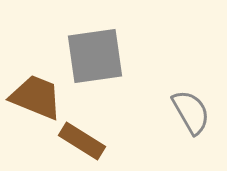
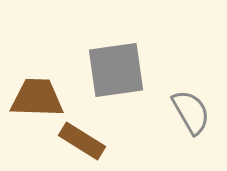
gray square: moved 21 px right, 14 px down
brown trapezoid: moved 1 px right, 1 px down; rotated 20 degrees counterclockwise
